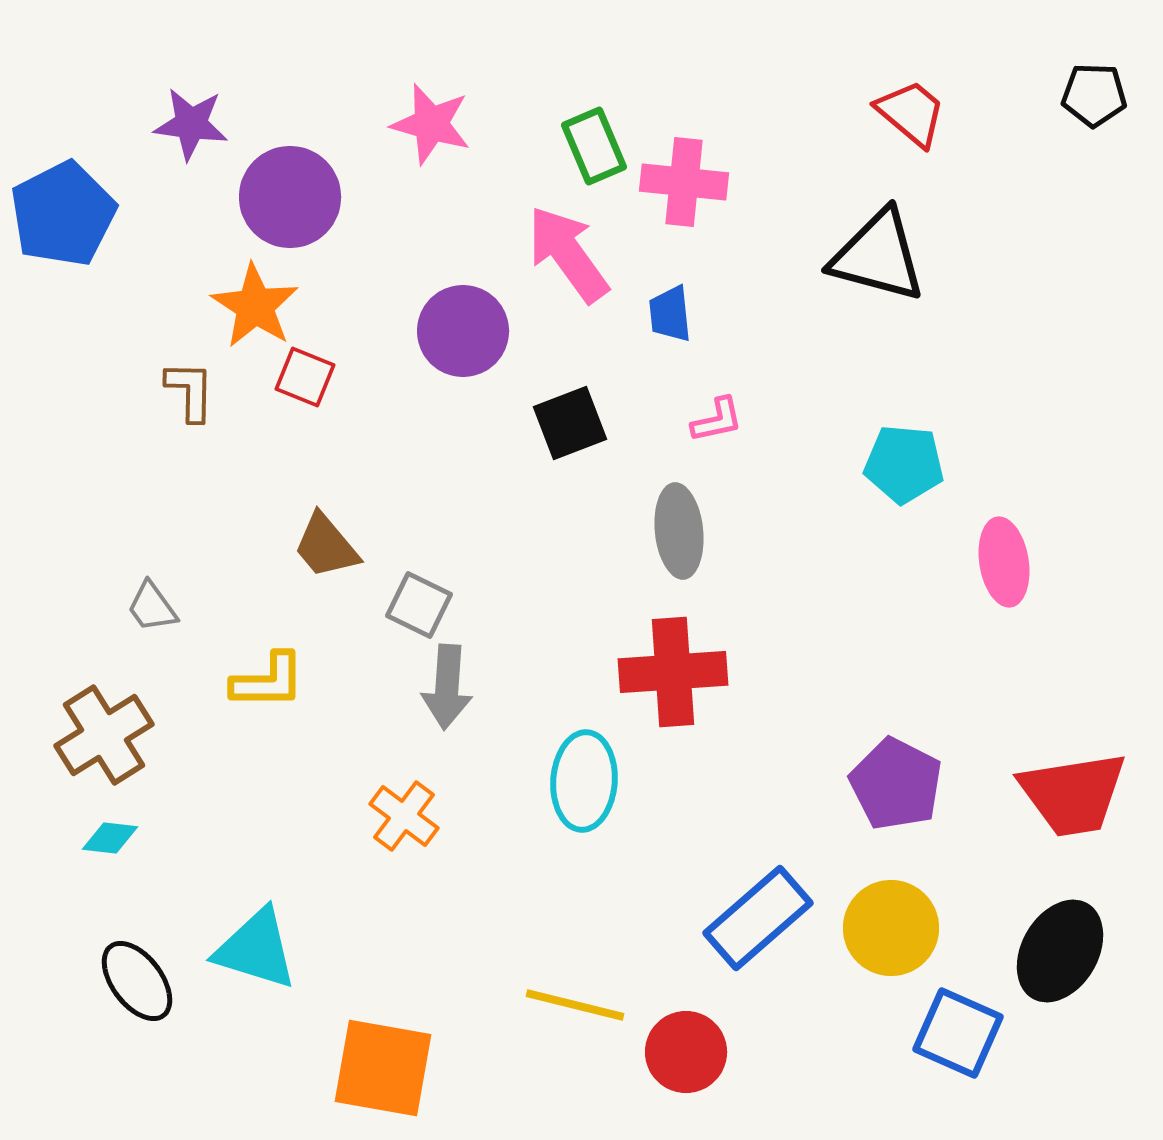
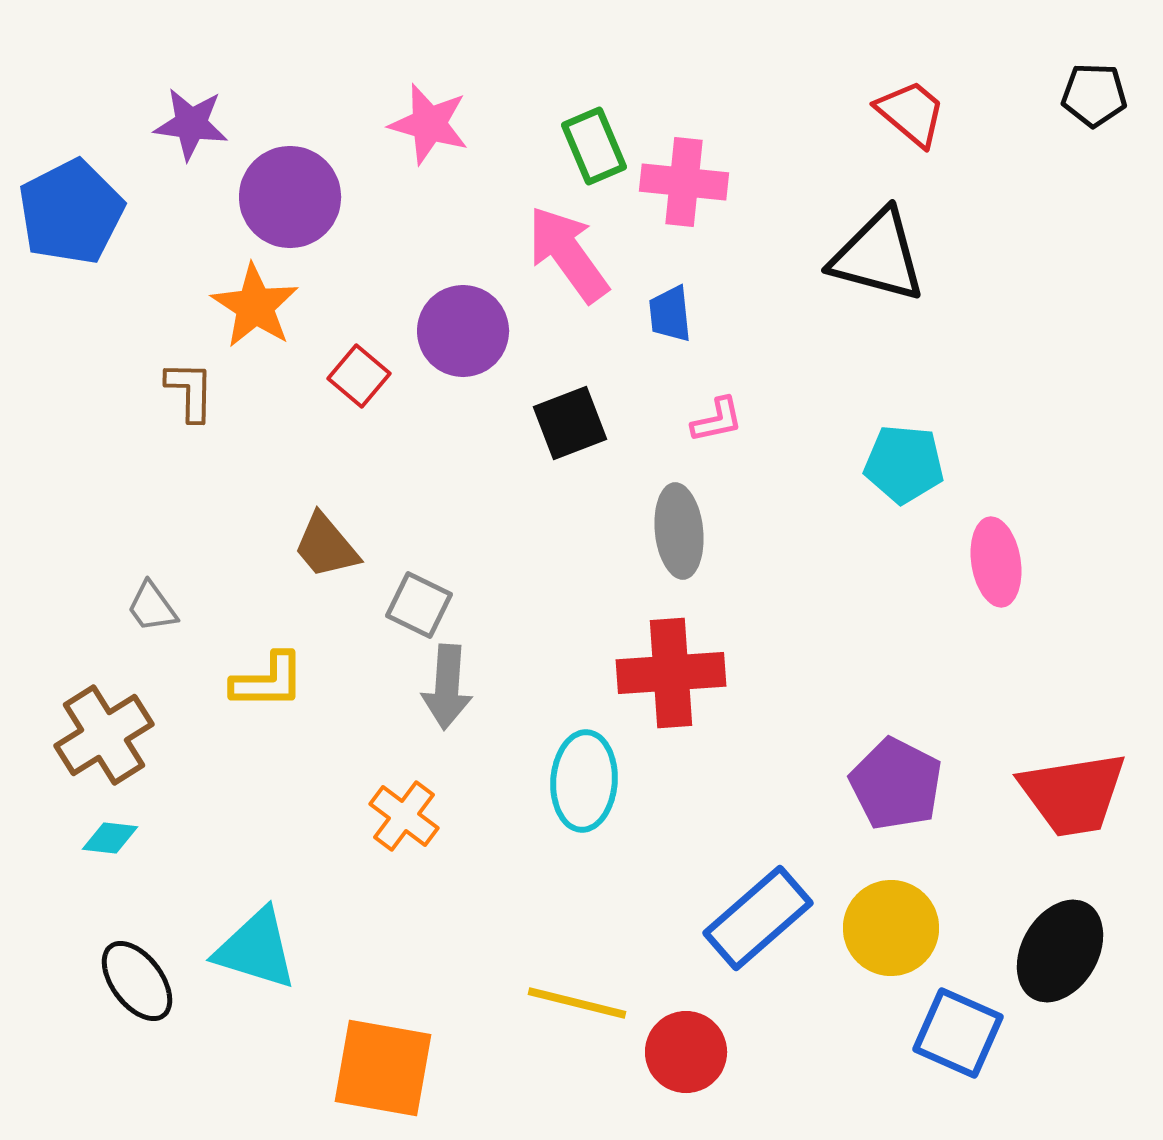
pink star at (431, 124): moved 2 px left
blue pentagon at (63, 214): moved 8 px right, 2 px up
red square at (305, 377): moved 54 px right, 1 px up; rotated 18 degrees clockwise
pink ellipse at (1004, 562): moved 8 px left
red cross at (673, 672): moved 2 px left, 1 px down
yellow line at (575, 1005): moved 2 px right, 2 px up
